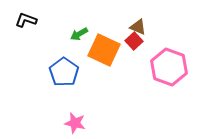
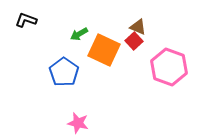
pink star: moved 3 px right
